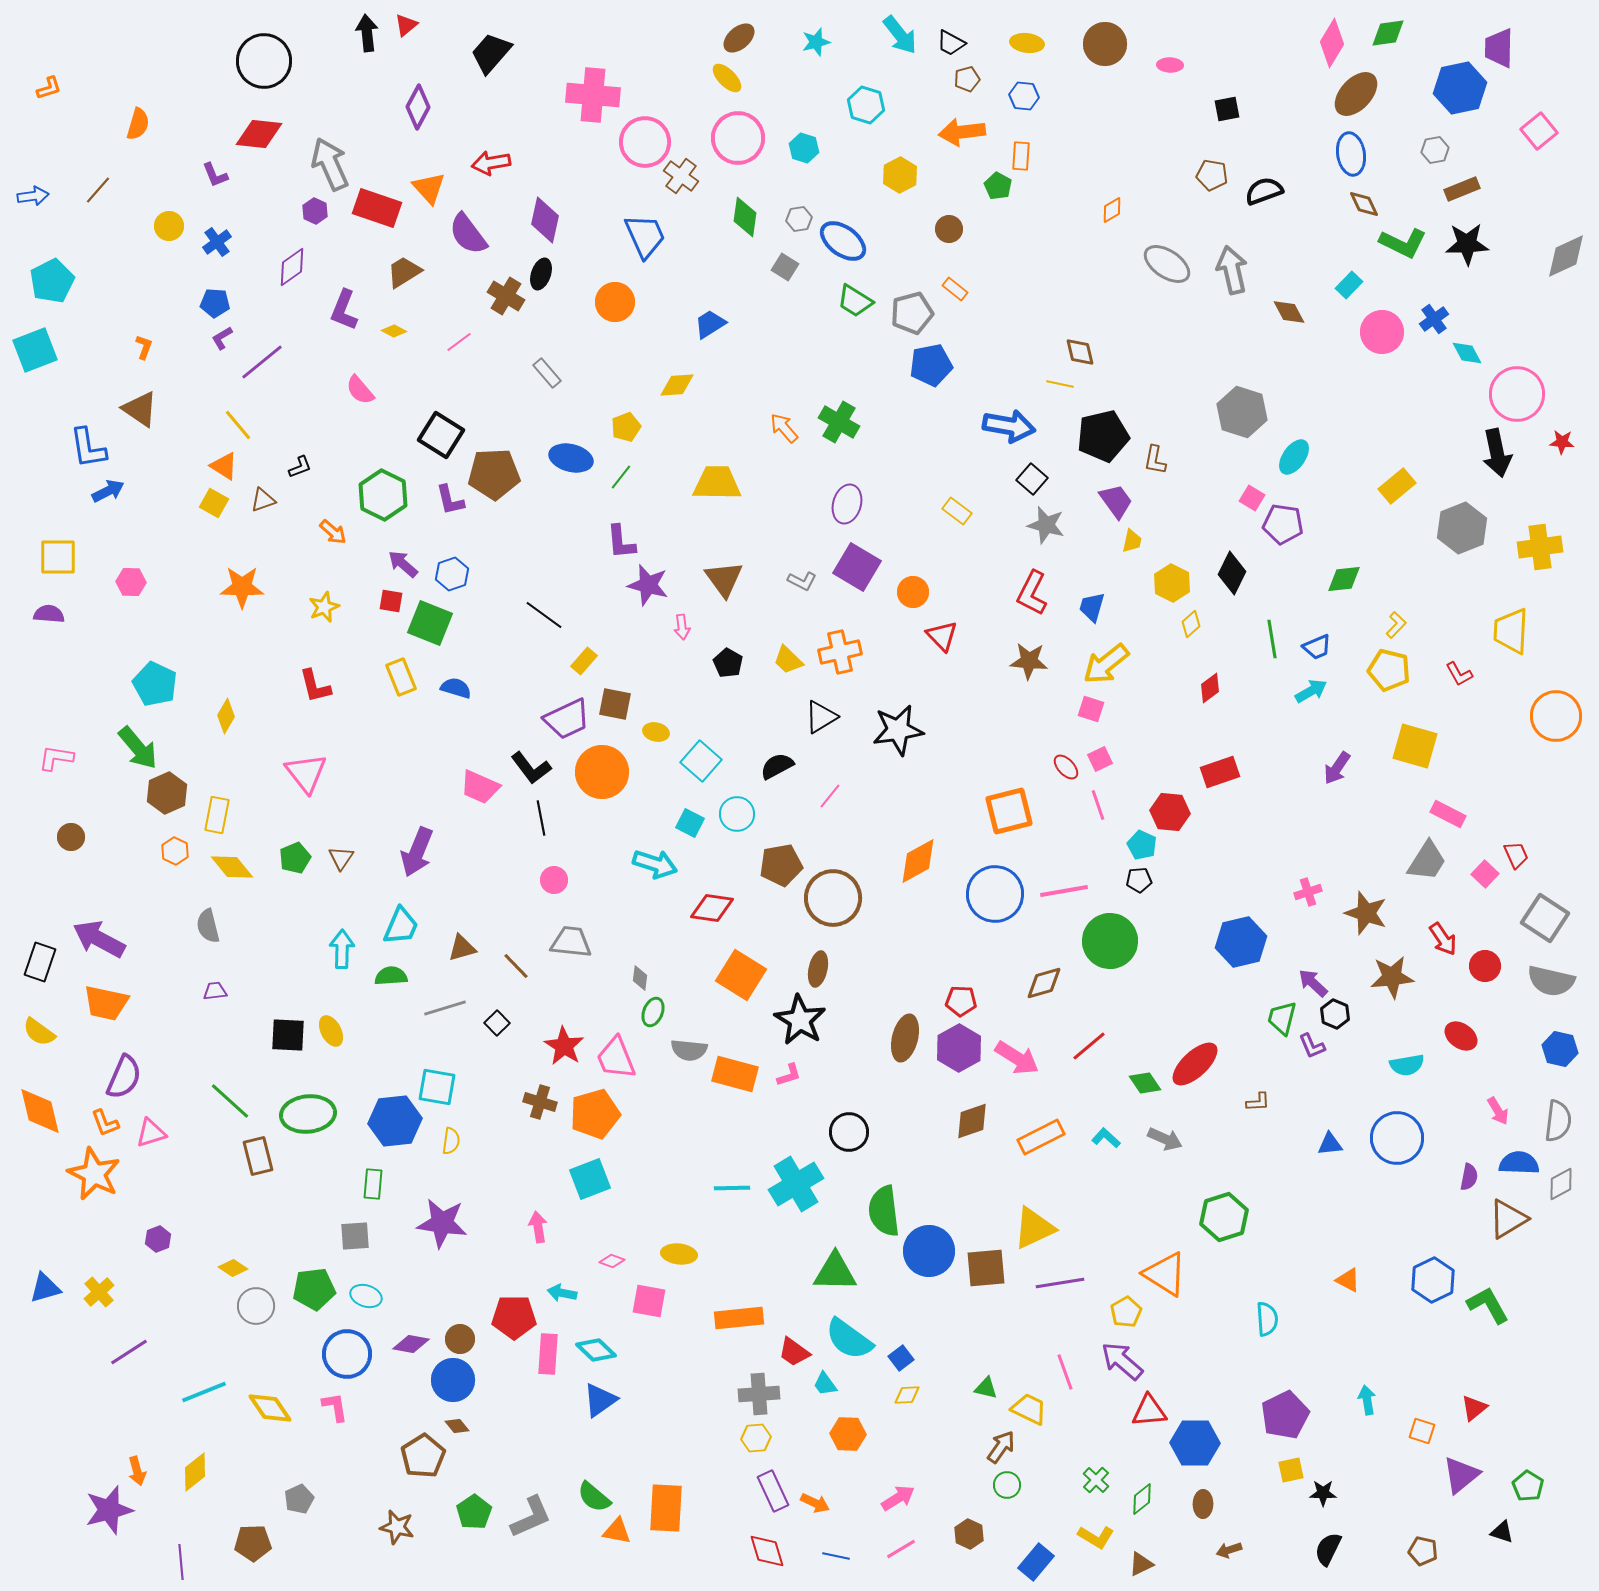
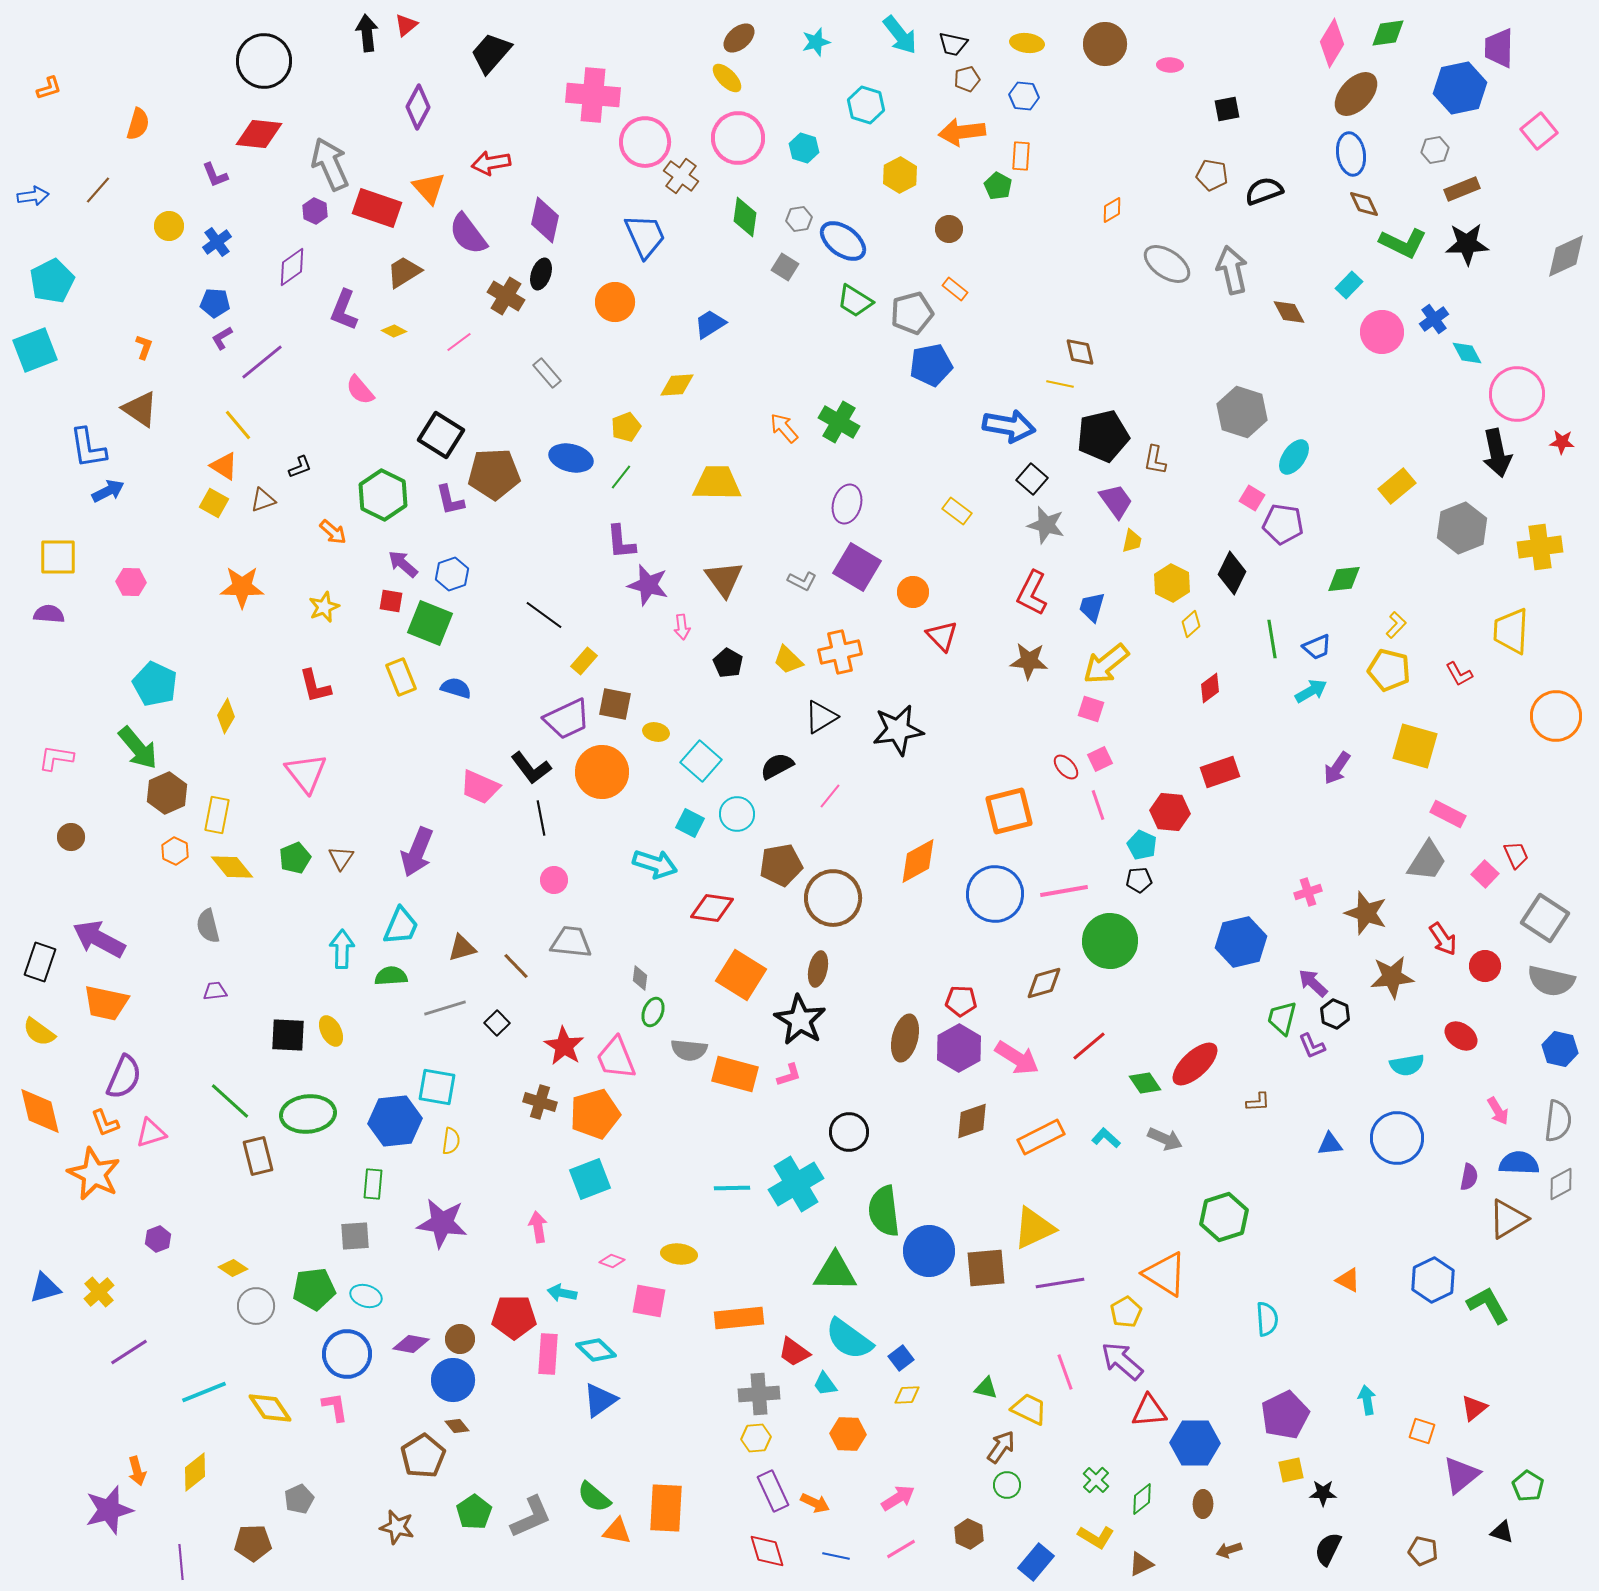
black trapezoid at (951, 43): moved 2 px right, 1 px down; rotated 16 degrees counterclockwise
